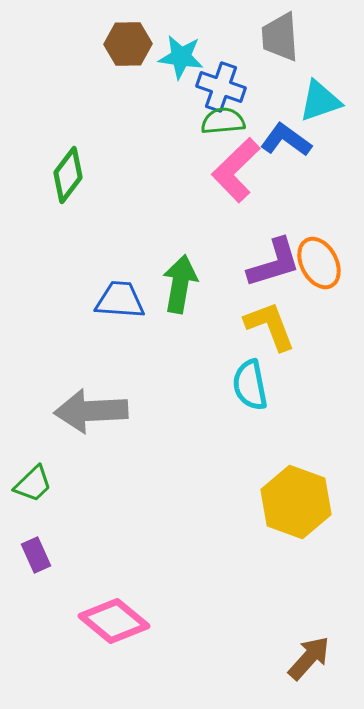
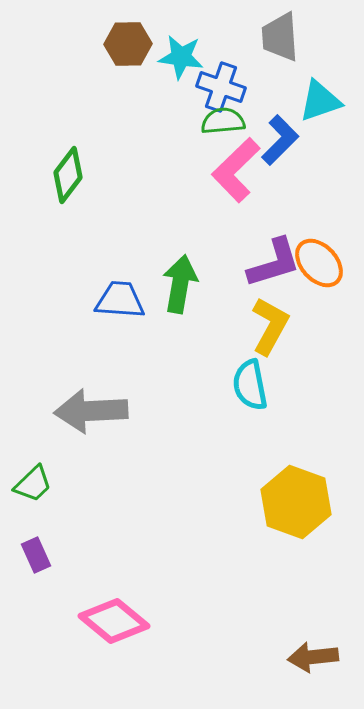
blue L-shape: moved 6 px left; rotated 99 degrees clockwise
orange ellipse: rotated 15 degrees counterclockwise
yellow L-shape: rotated 50 degrees clockwise
brown arrow: moved 4 px right, 1 px up; rotated 138 degrees counterclockwise
